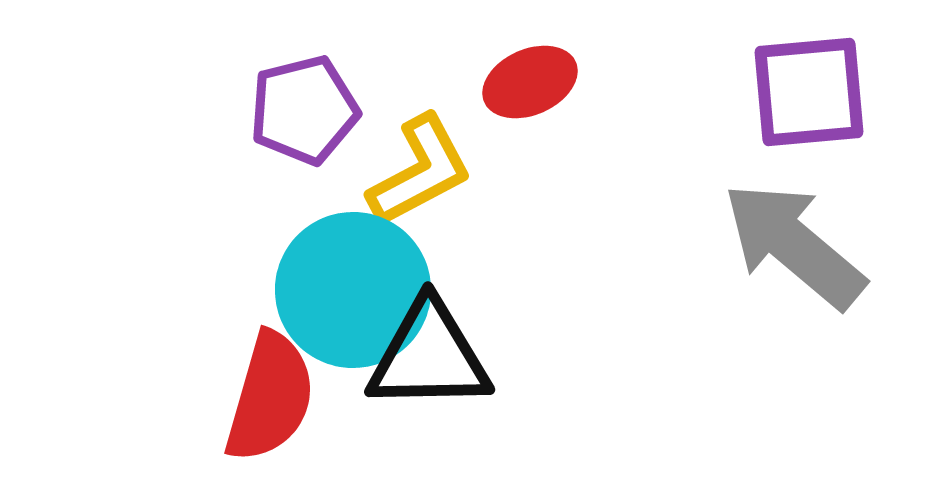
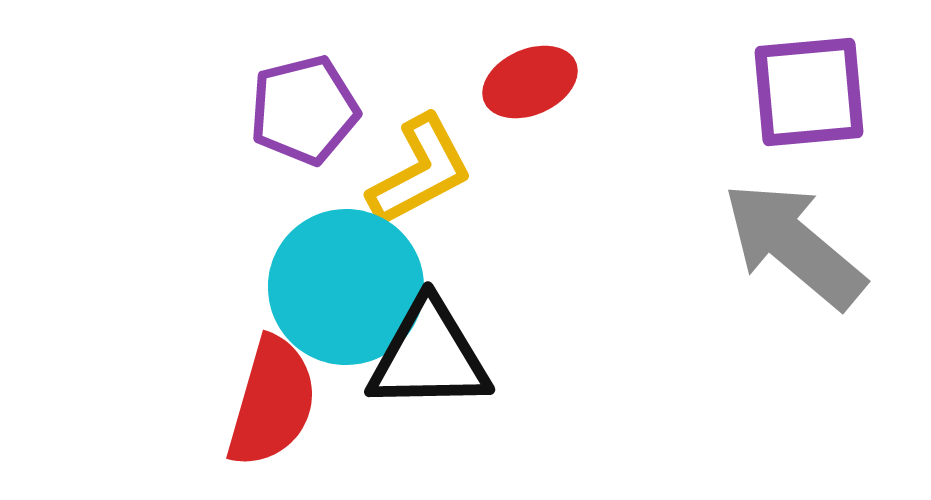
cyan circle: moved 7 px left, 3 px up
red semicircle: moved 2 px right, 5 px down
